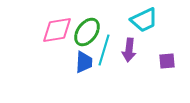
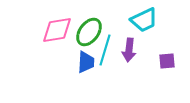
green ellipse: moved 2 px right
cyan line: moved 1 px right
blue trapezoid: moved 2 px right
